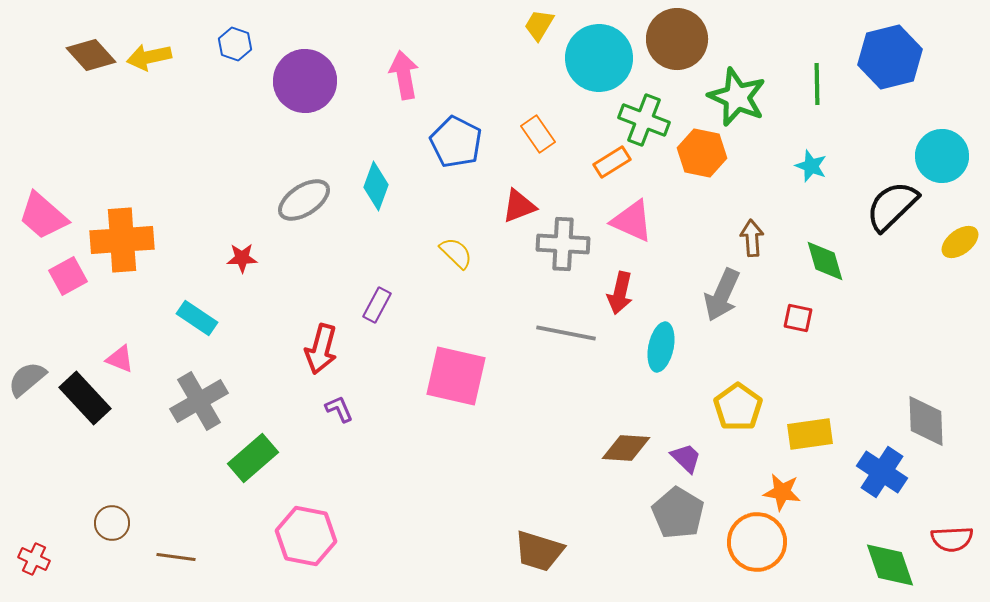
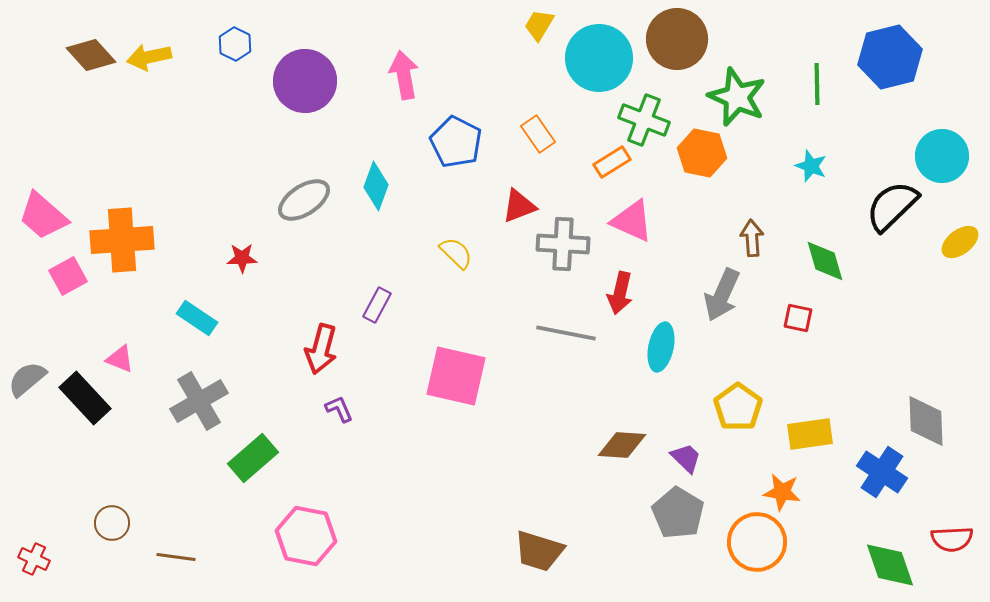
blue hexagon at (235, 44): rotated 8 degrees clockwise
brown diamond at (626, 448): moved 4 px left, 3 px up
